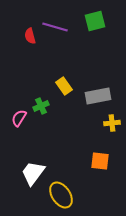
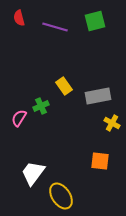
red semicircle: moved 11 px left, 18 px up
yellow cross: rotated 35 degrees clockwise
yellow ellipse: moved 1 px down
